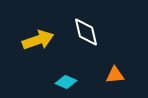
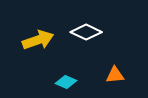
white diamond: rotated 52 degrees counterclockwise
